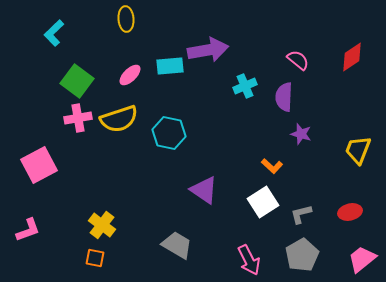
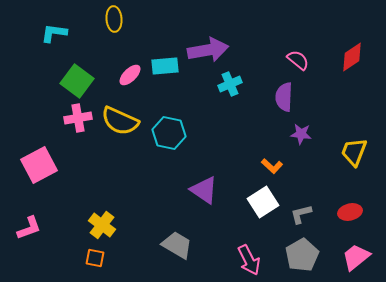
yellow ellipse: moved 12 px left
cyan L-shape: rotated 52 degrees clockwise
cyan rectangle: moved 5 px left
cyan cross: moved 15 px left, 2 px up
yellow semicircle: moved 1 px right, 2 px down; rotated 42 degrees clockwise
purple star: rotated 10 degrees counterclockwise
yellow trapezoid: moved 4 px left, 2 px down
pink L-shape: moved 1 px right, 2 px up
pink trapezoid: moved 6 px left, 2 px up
